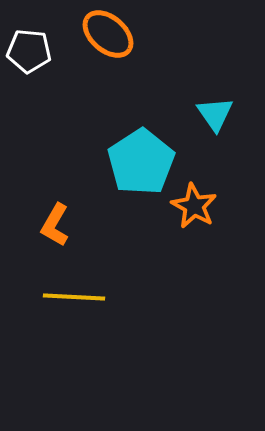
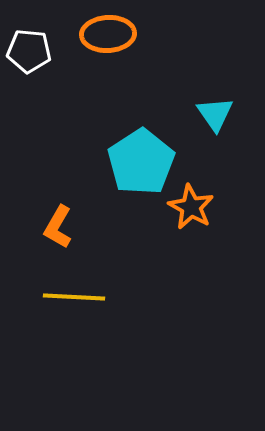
orange ellipse: rotated 44 degrees counterclockwise
orange star: moved 3 px left, 1 px down
orange L-shape: moved 3 px right, 2 px down
